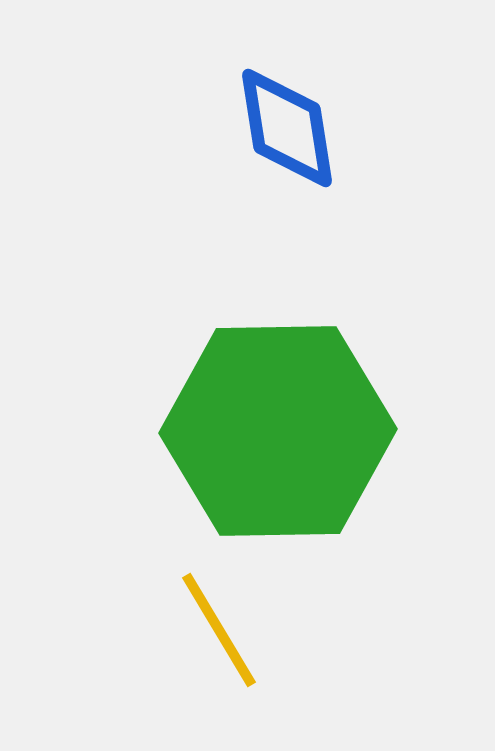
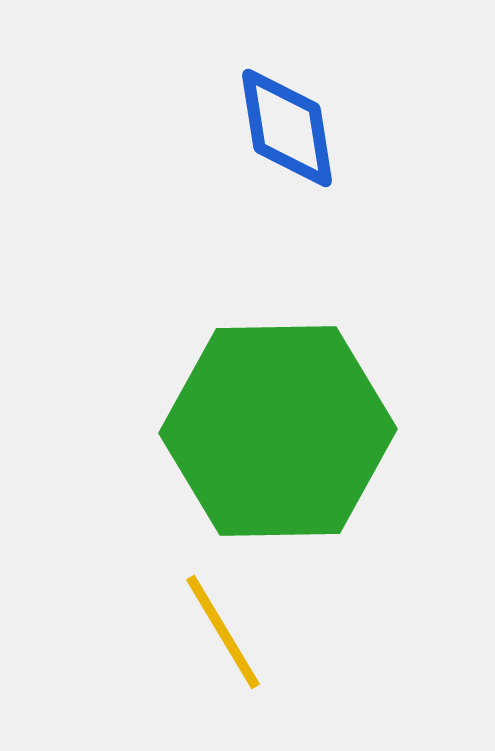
yellow line: moved 4 px right, 2 px down
